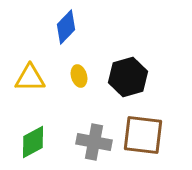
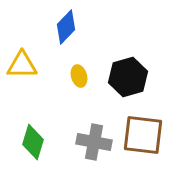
yellow triangle: moved 8 px left, 13 px up
green diamond: rotated 44 degrees counterclockwise
